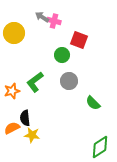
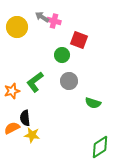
yellow circle: moved 3 px right, 6 px up
green semicircle: rotated 28 degrees counterclockwise
